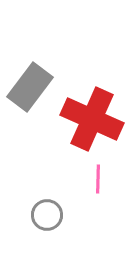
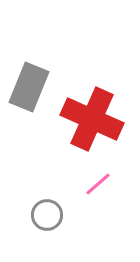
gray rectangle: moved 1 px left; rotated 15 degrees counterclockwise
pink line: moved 5 px down; rotated 48 degrees clockwise
